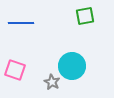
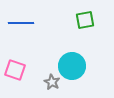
green square: moved 4 px down
